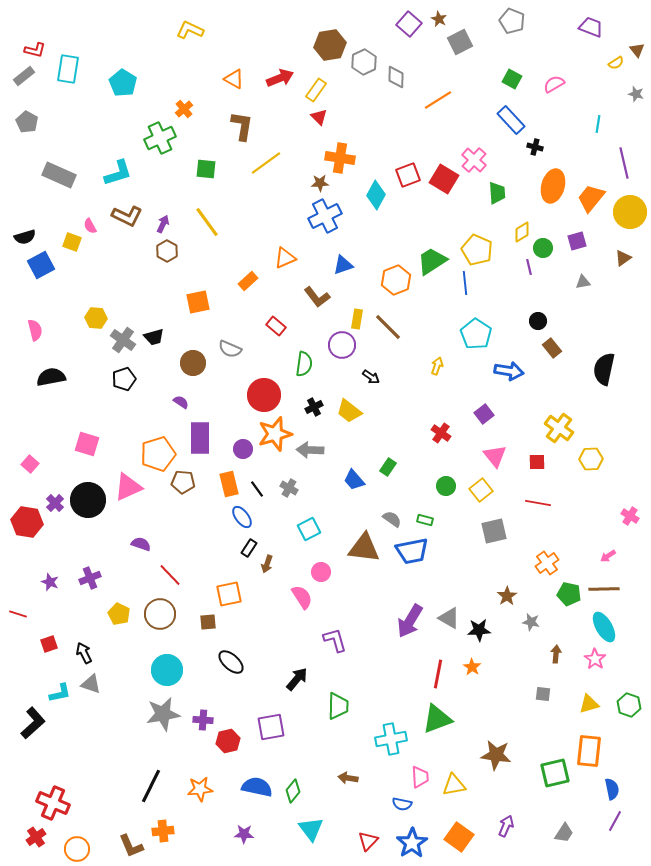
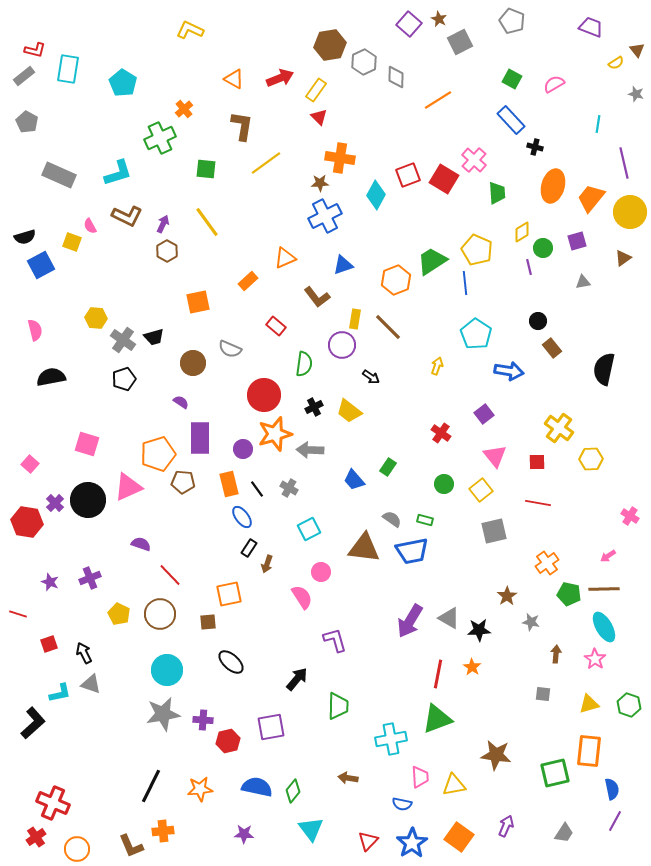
yellow rectangle at (357, 319): moved 2 px left
green circle at (446, 486): moved 2 px left, 2 px up
